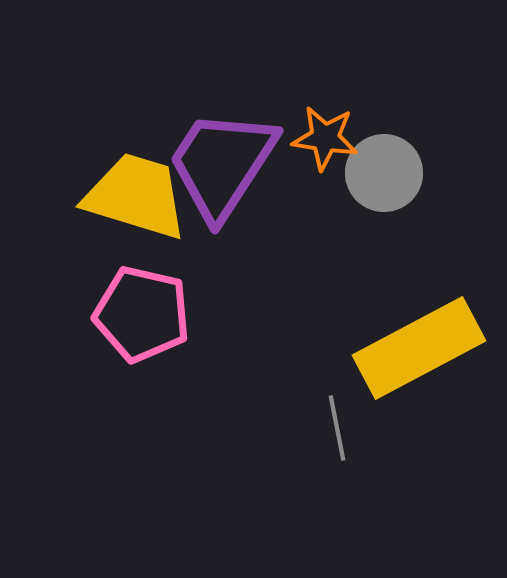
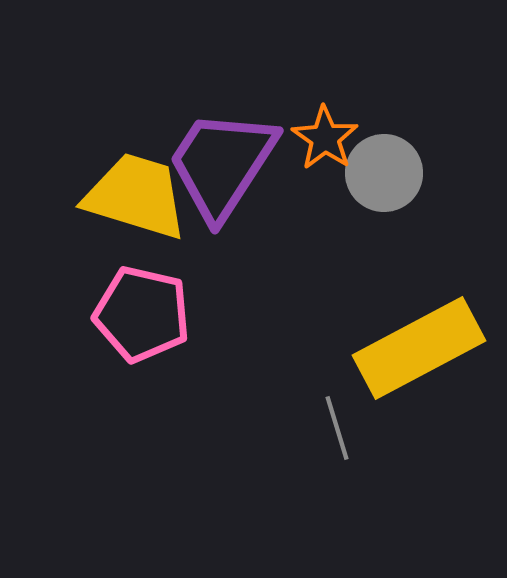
orange star: rotated 26 degrees clockwise
gray line: rotated 6 degrees counterclockwise
